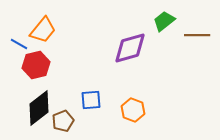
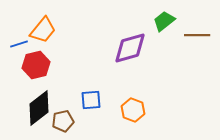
blue line: rotated 48 degrees counterclockwise
brown pentagon: rotated 10 degrees clockwise
